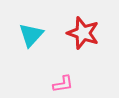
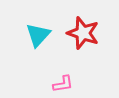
cyan triangle: moved 7 px right
